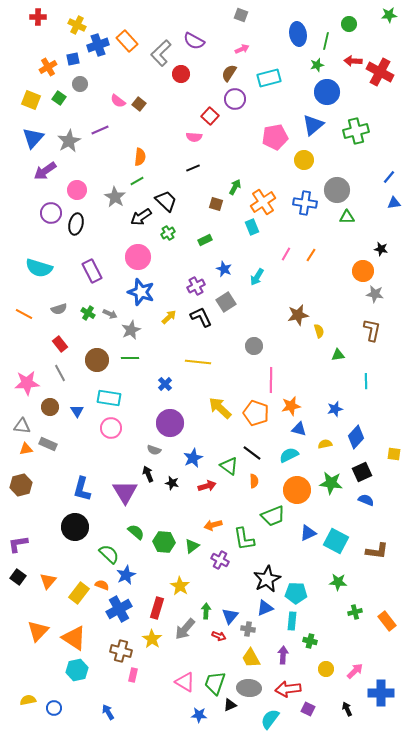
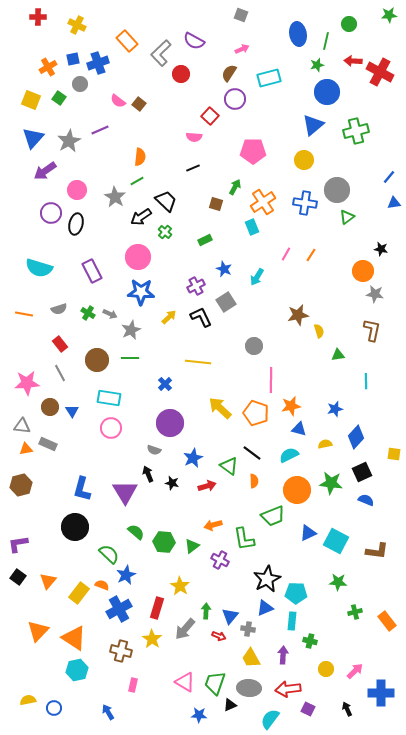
blue cross at (98, 45): moved 18 px down
pink pentagon at (275, 137): moved 22 px left, 14 px down; rotated 10 degrees clockwise
green triangle at (347, 217): rotated 35 degrees counterclockwise
green cross at (168, 233): moved 3 px left, 1 px up; rotated 16 degrees counterclockwise
blue star at (141, 292): rotated 16 degrees counterclockwise
orange line at (24, 314): rotated 18 degrees counterclockwise
blue triangle at (77, 411): moved 5 px left
pink rectangle at (133, 675): moved 10 px down
